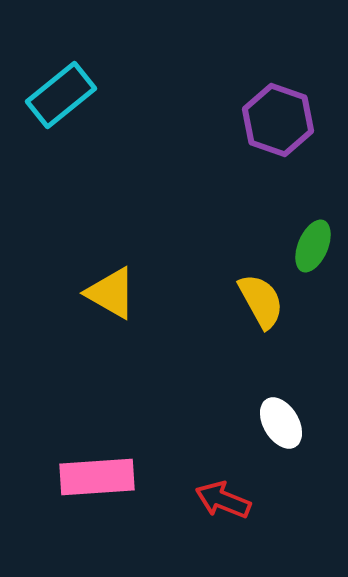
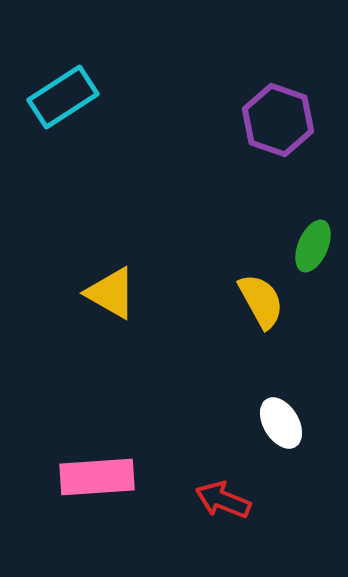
cyan rectangle: moved 2 px right, 2 px down; rotated 6 degrees clockwise
